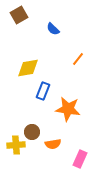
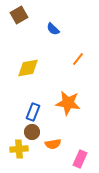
blue rectangle: moved 10 px left, 21 px down
orange star: moved 6 px up
yellow cross: moved 3 px right, 4 px down
